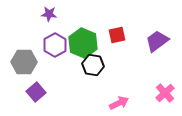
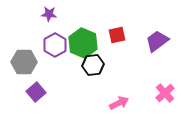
black hexagon: rotated 15 degrees counterclockwise
